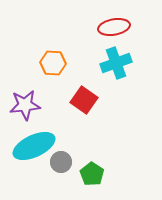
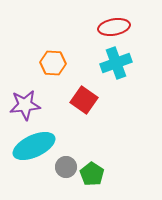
gray circle: moved 5 px right, 5 px down
